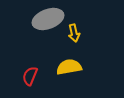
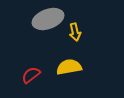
yellow arrow: moved 1 px right, 1 px up
red semicircle: moved 1 px right, 1 px up; rotated 30 degrees clockwise
